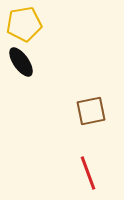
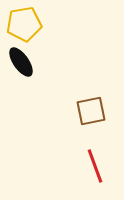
red line: moved 7 px right, 7 px up
